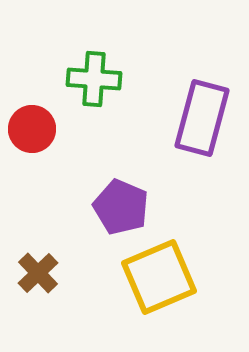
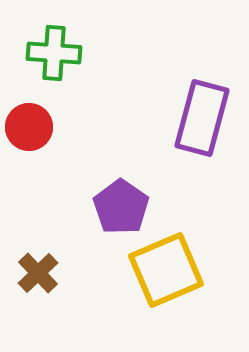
green cross: moved 40 px left, 26 px up
red circle: moved 3 px left, 2 px up
purple pentagon: rotated 12 degrees clockwise
yellow square: moved 7 px right, 7 px up
